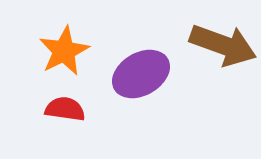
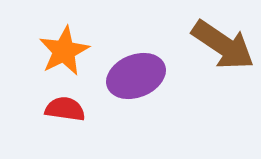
brown arrow: rotated 14 degrees clockwise
purple ellipse: moved 5 px left, 2 px down; rotated 8 degrees clockwise
